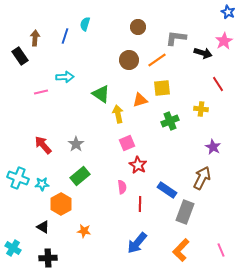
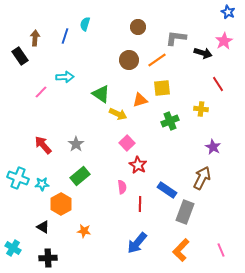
pink line at (41, 92): rotated 32 degrees counterclockwise
yellow arrow at (118, 114): rotated 126 degrees clockwise
pink square at (127, 143): rotated 21 degrees counterclockwise
